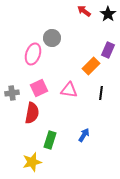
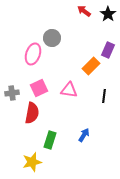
black line: moved 3 px right, 3 px down
